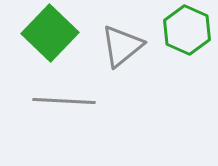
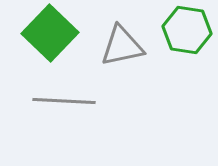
green hexagon: rotated 15 degrees counterclockwise
gray triangle: rotated 27 degrees clockwise
